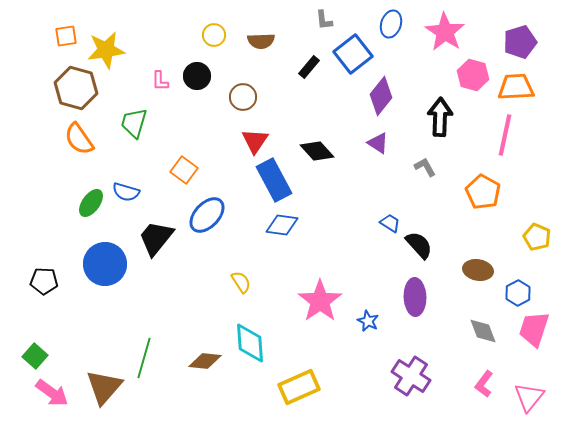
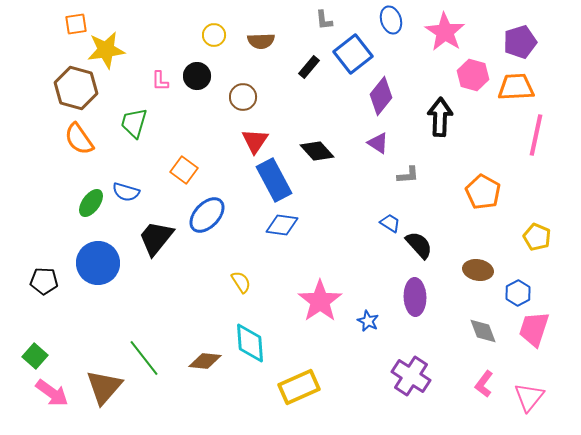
blue ellipse at (391, 24): moved 4 px up; rotated 36 degrees counterclockwise
orange square at (66, 36): moved 10 px right, 12 px up
pink line at (505, 135): moved 31 px right
gray L-shape at (425, 167): moved 17 px left, 8 px down; rotated 115 degrees clockwise
blue circle at (105, 264): moved 7 px left, 1 px up
green line at (144, 358): rotated 54 degrees counterclockwise
